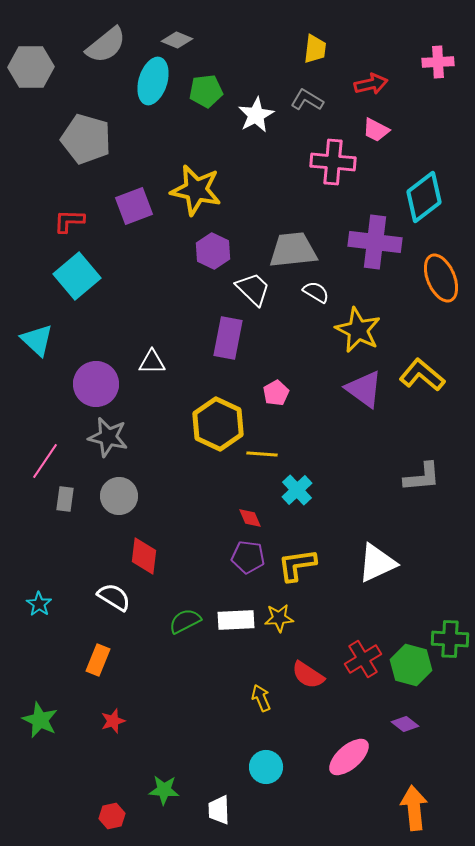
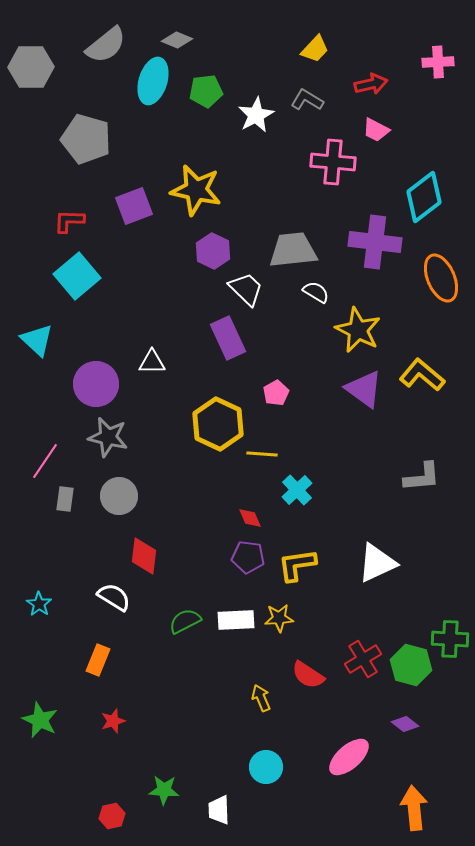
yellow trapezoid at (315, 49): rotated 36 degrees clockwise
white trapezoid at (253, 289): moved 7 px left
purple rectangle at (228, 338): rotated 36 degrees counterclockwise
